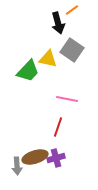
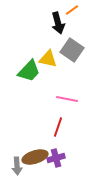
green trapezoid: moved 1 px right
